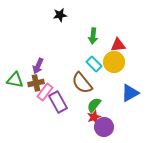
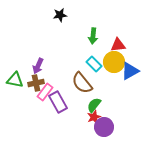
blue triangle: moved 22 px up
